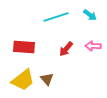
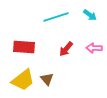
pink arrow: moved 1 px right, 2 px down
